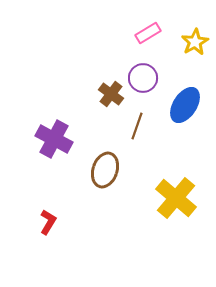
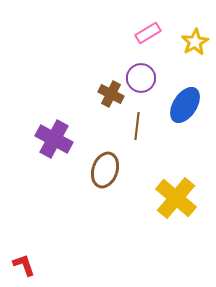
purple circle: moved 2 px left
brown cross: rotated 10 degrees counterclockwise
brown line: rotated 12 degrees counterclockwise
red L-shape: moved 24 px left, 43 px down; rotated 50 degrees counterclockwise
